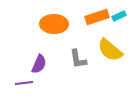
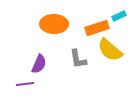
orange rectangle: moved 11 px down
purple line: moved 1 px right, 1 px down
